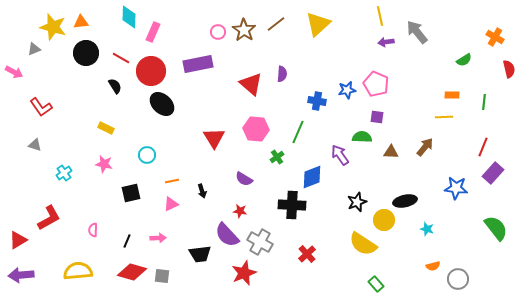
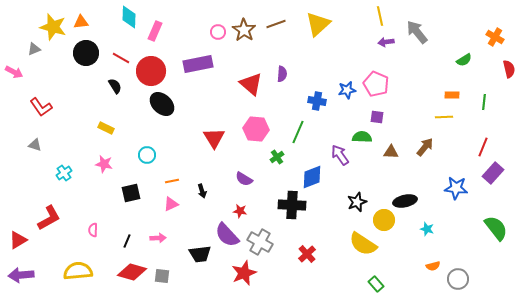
brown line at (276, 24): rotated 18 degrees clockwise
pink rectangle at (153, 32): moved 2 px right, 1 px up
